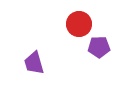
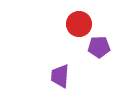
purple trapezoid: moved 26 px right, 13 px down; rotated 20 degrees clockwise
